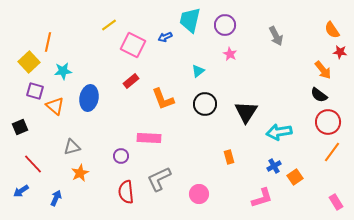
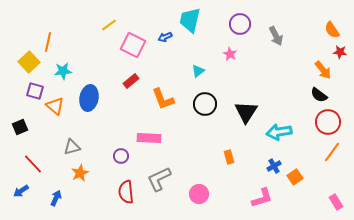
purple circle at (225, 25): moved 15 px right, 1 px up
